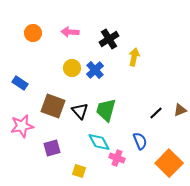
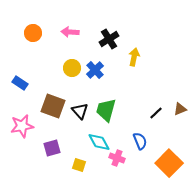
brown triangle: moved 1 px up
yellow square: moved 6 px up
